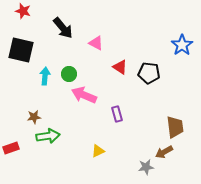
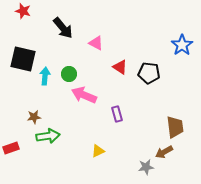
black square: moved 2 px right, 9 px down
